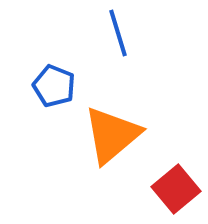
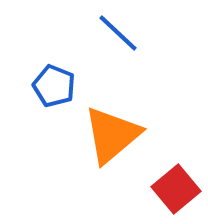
blue line: rotated 30 degrees counterclockwise
